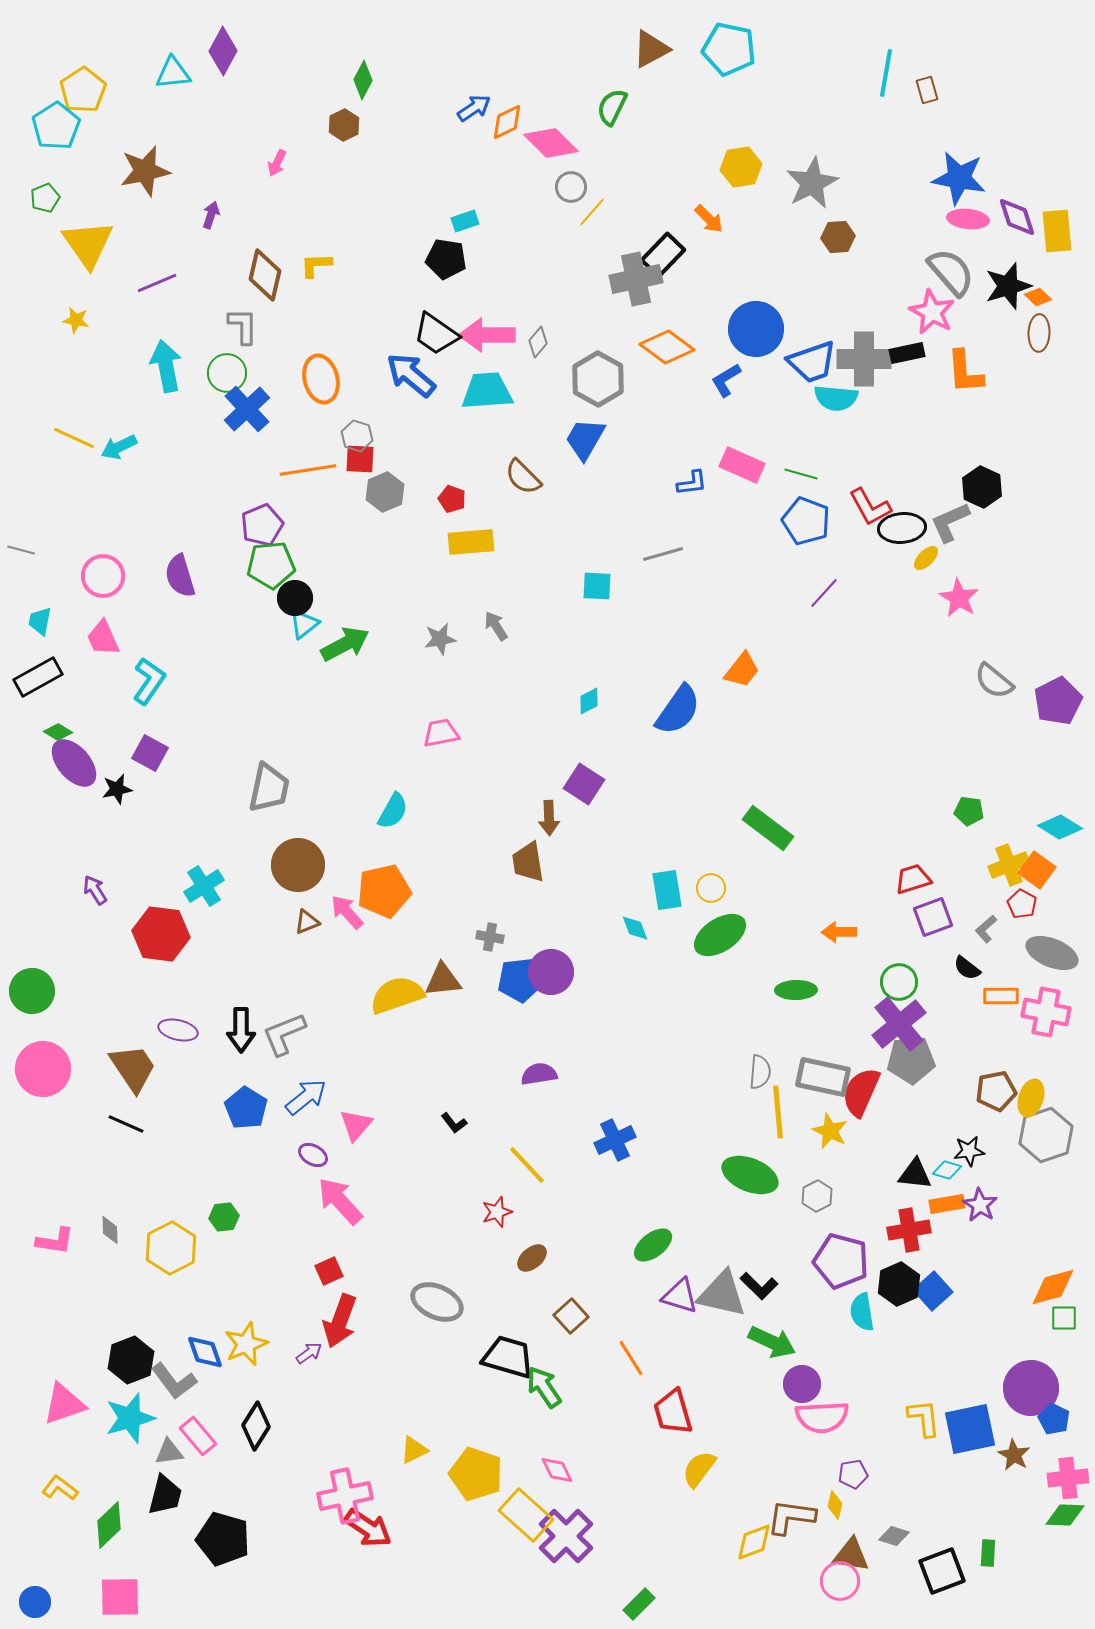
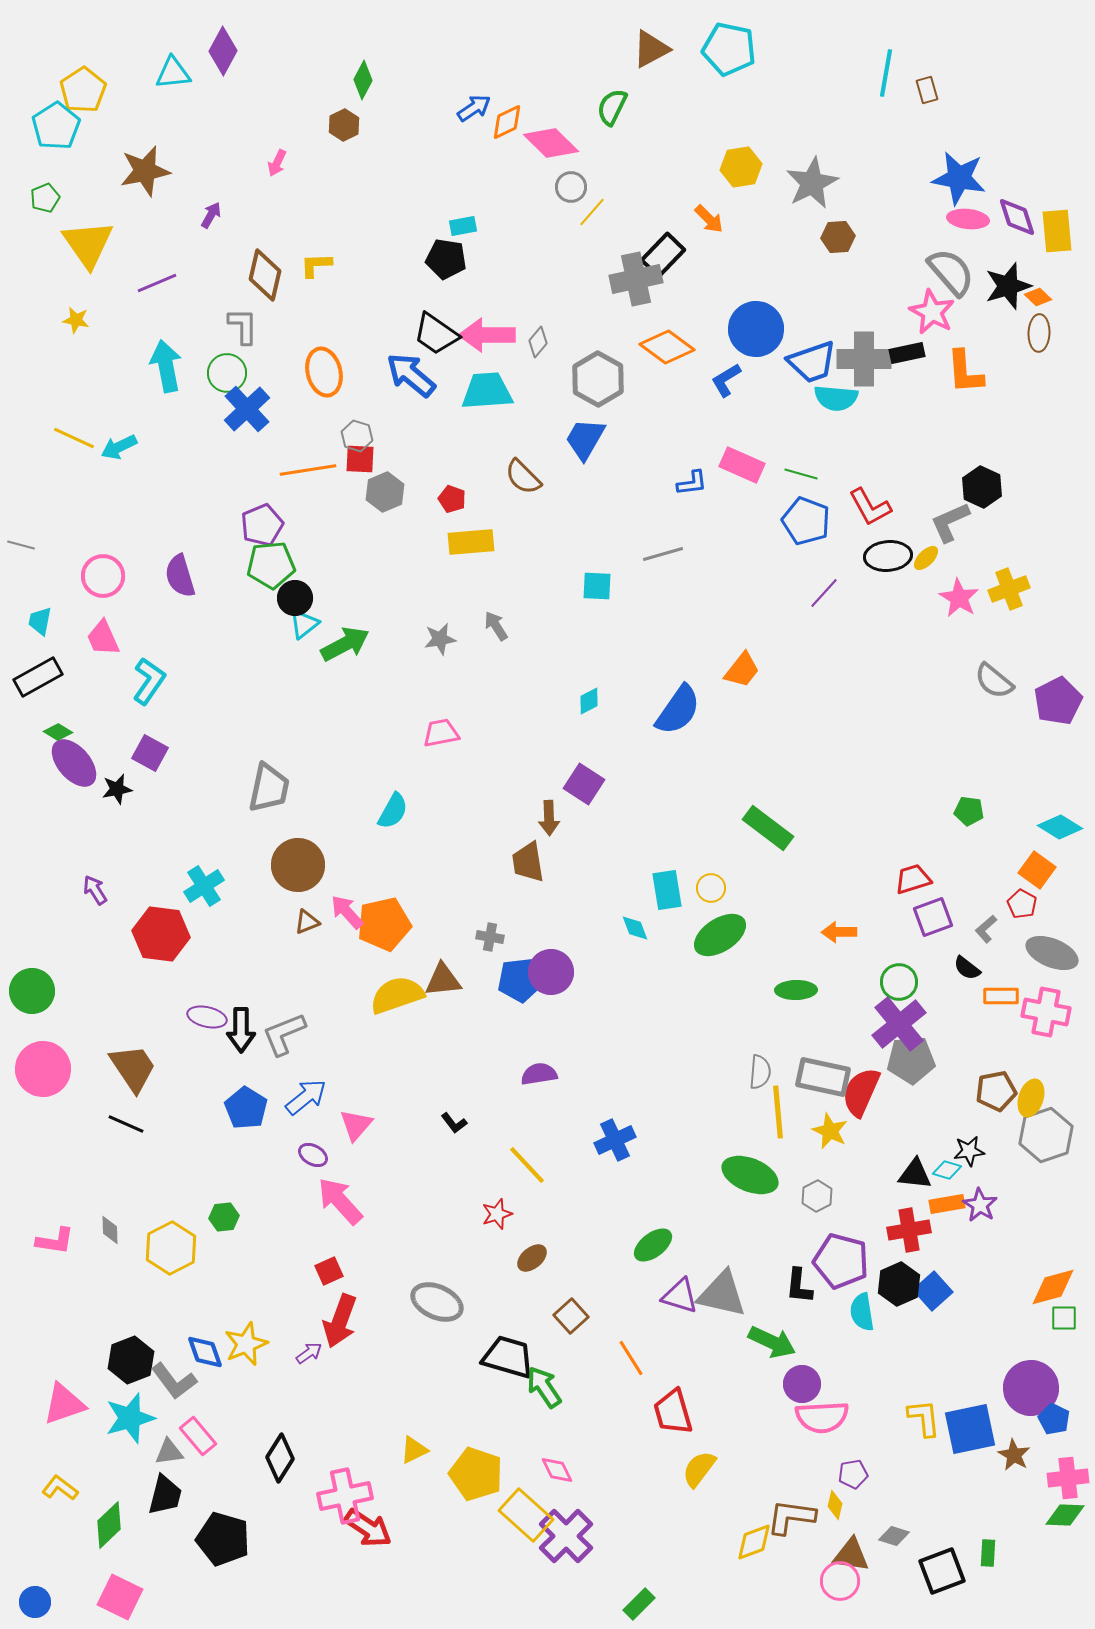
purple arrow at (211, 215): rotated 12 degrees clockwise
cyan rectangle at (465, 221): moved 2 px left, 5 px down; rotated 8 degrees clockwise
orange ellipse at (321, 379): moved 3 px right, 7 px up
black ellipse at (902, 528): moved 14 px left, 28 px down
gray line at (21, 550): moved 5 px up
yellow cross at (1009, 865): moved 276 px up
orange pentagon at (384, 891): moved 33 px down
purple ellipse at (178, 1030): moved 29 px right, 13 px up
red star at (497, 1212): moved 2 px down
black L-shape at (759, 1286): moved 40 px right; rotated 51 degrees clockwise
black diamond at (256, 1426): moved 24 px right, 32 px down
pink square at (120, 1597): rotated 27 degrees clockwise
